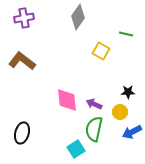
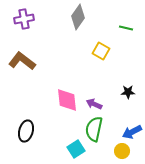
purple cross: moved 1 px down
green line: moved 6 px up
yellow circle: moved 2 px right, 39 px down
black ellipse: moved 4 px right, 2 px up
